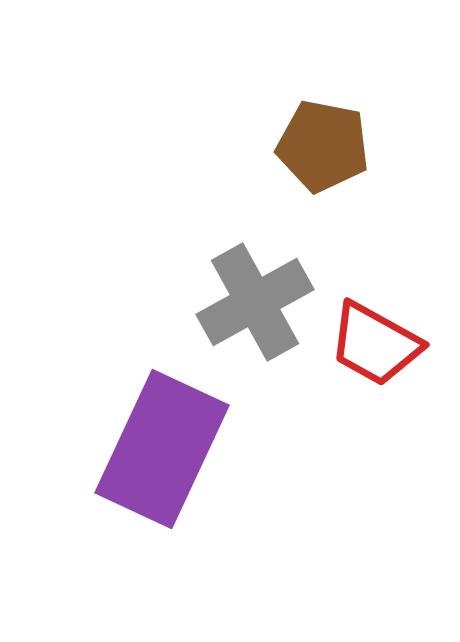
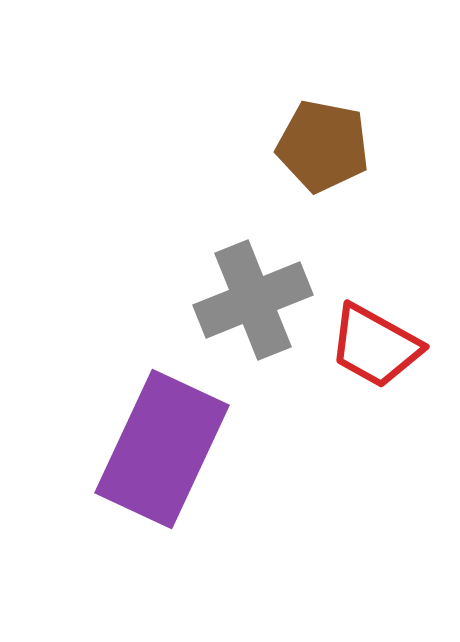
gray cross: moved 2 px left, 2 px up; rotated 7 degrees clockwise
red trapezoid: moved 2 px down
